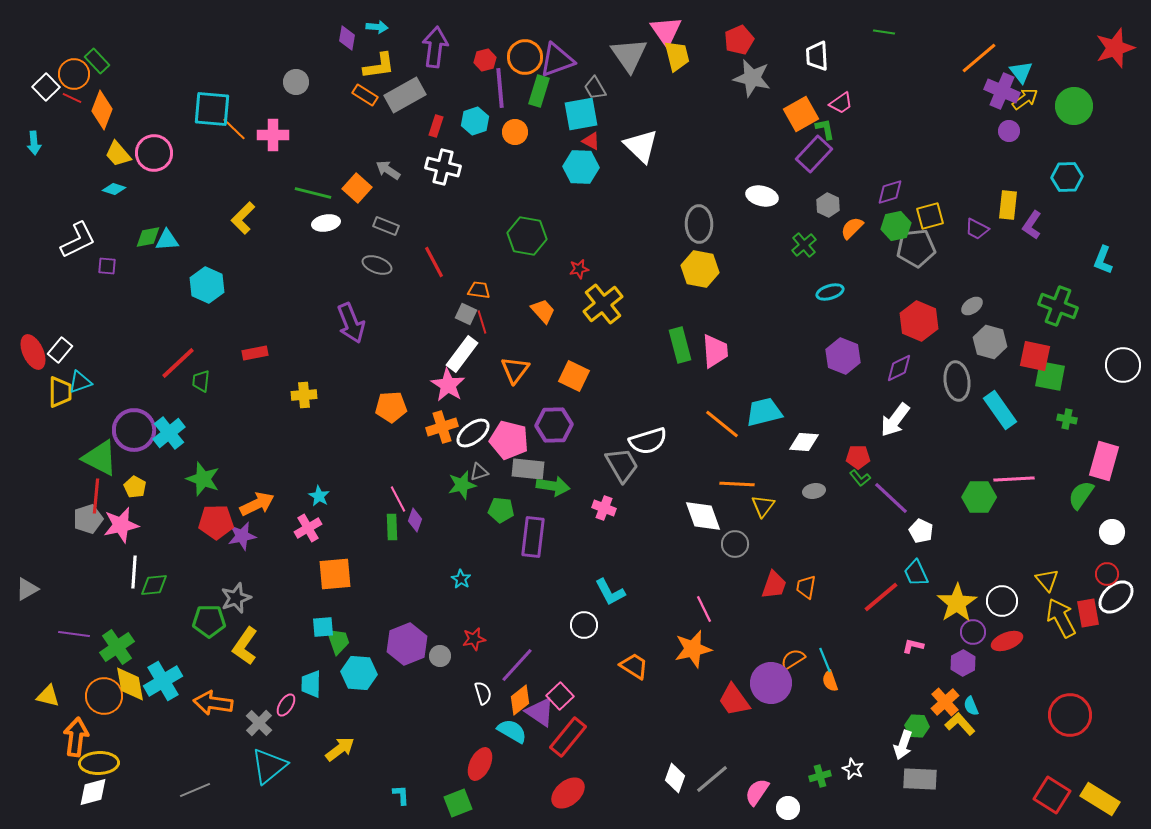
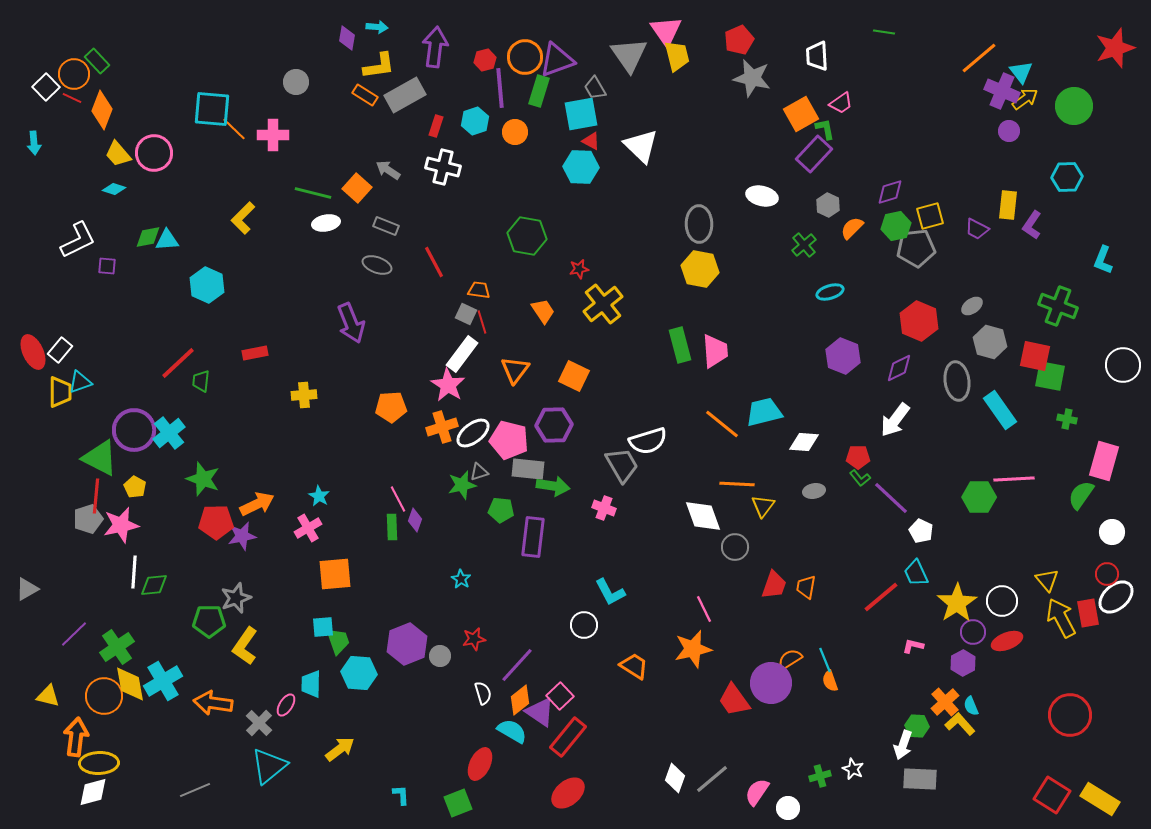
orange trapezoid at (543, 311): rotated 8 degrees clockwise
gray circle at (735, 544): moved 3 px down
purple line at (74, 634): rotated 52 degrees counterclockwise
orange semicircle at (793, 659): moved 3 px left
